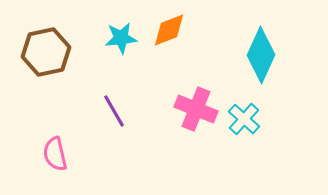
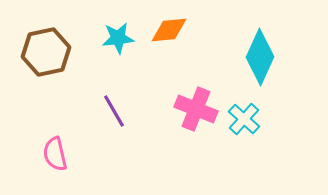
orange diamond: rotated 15 degrees clockwise
cyan star: moved 3 px left
cyan diamond: moved 1 px left, 2 px down
